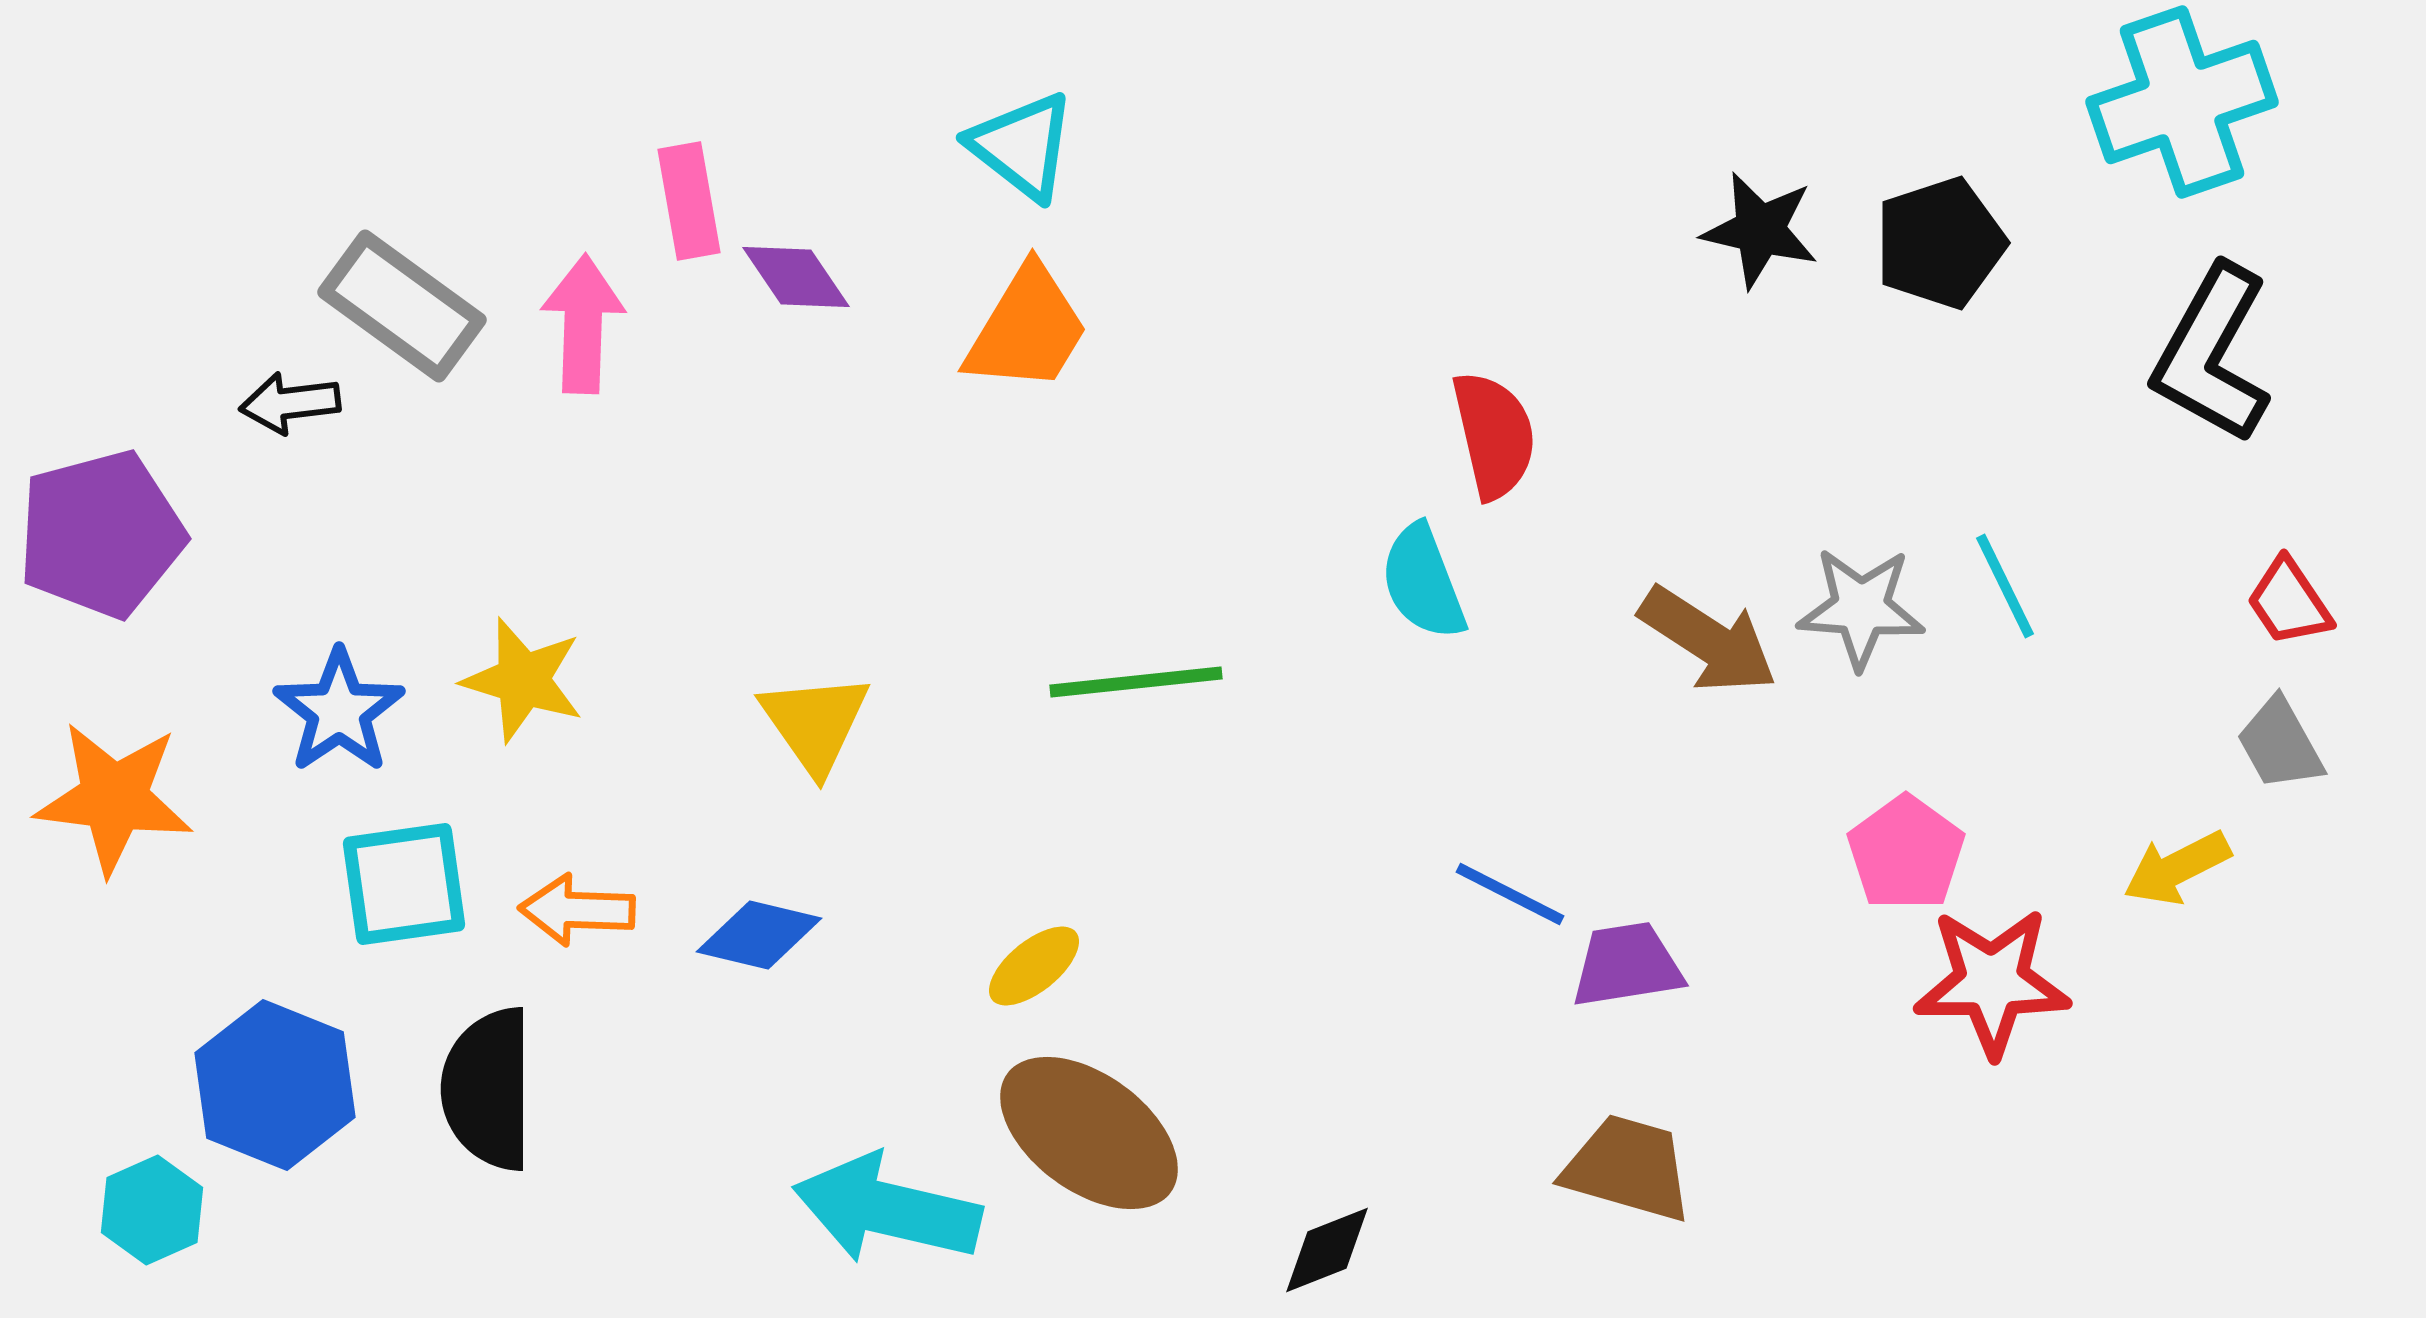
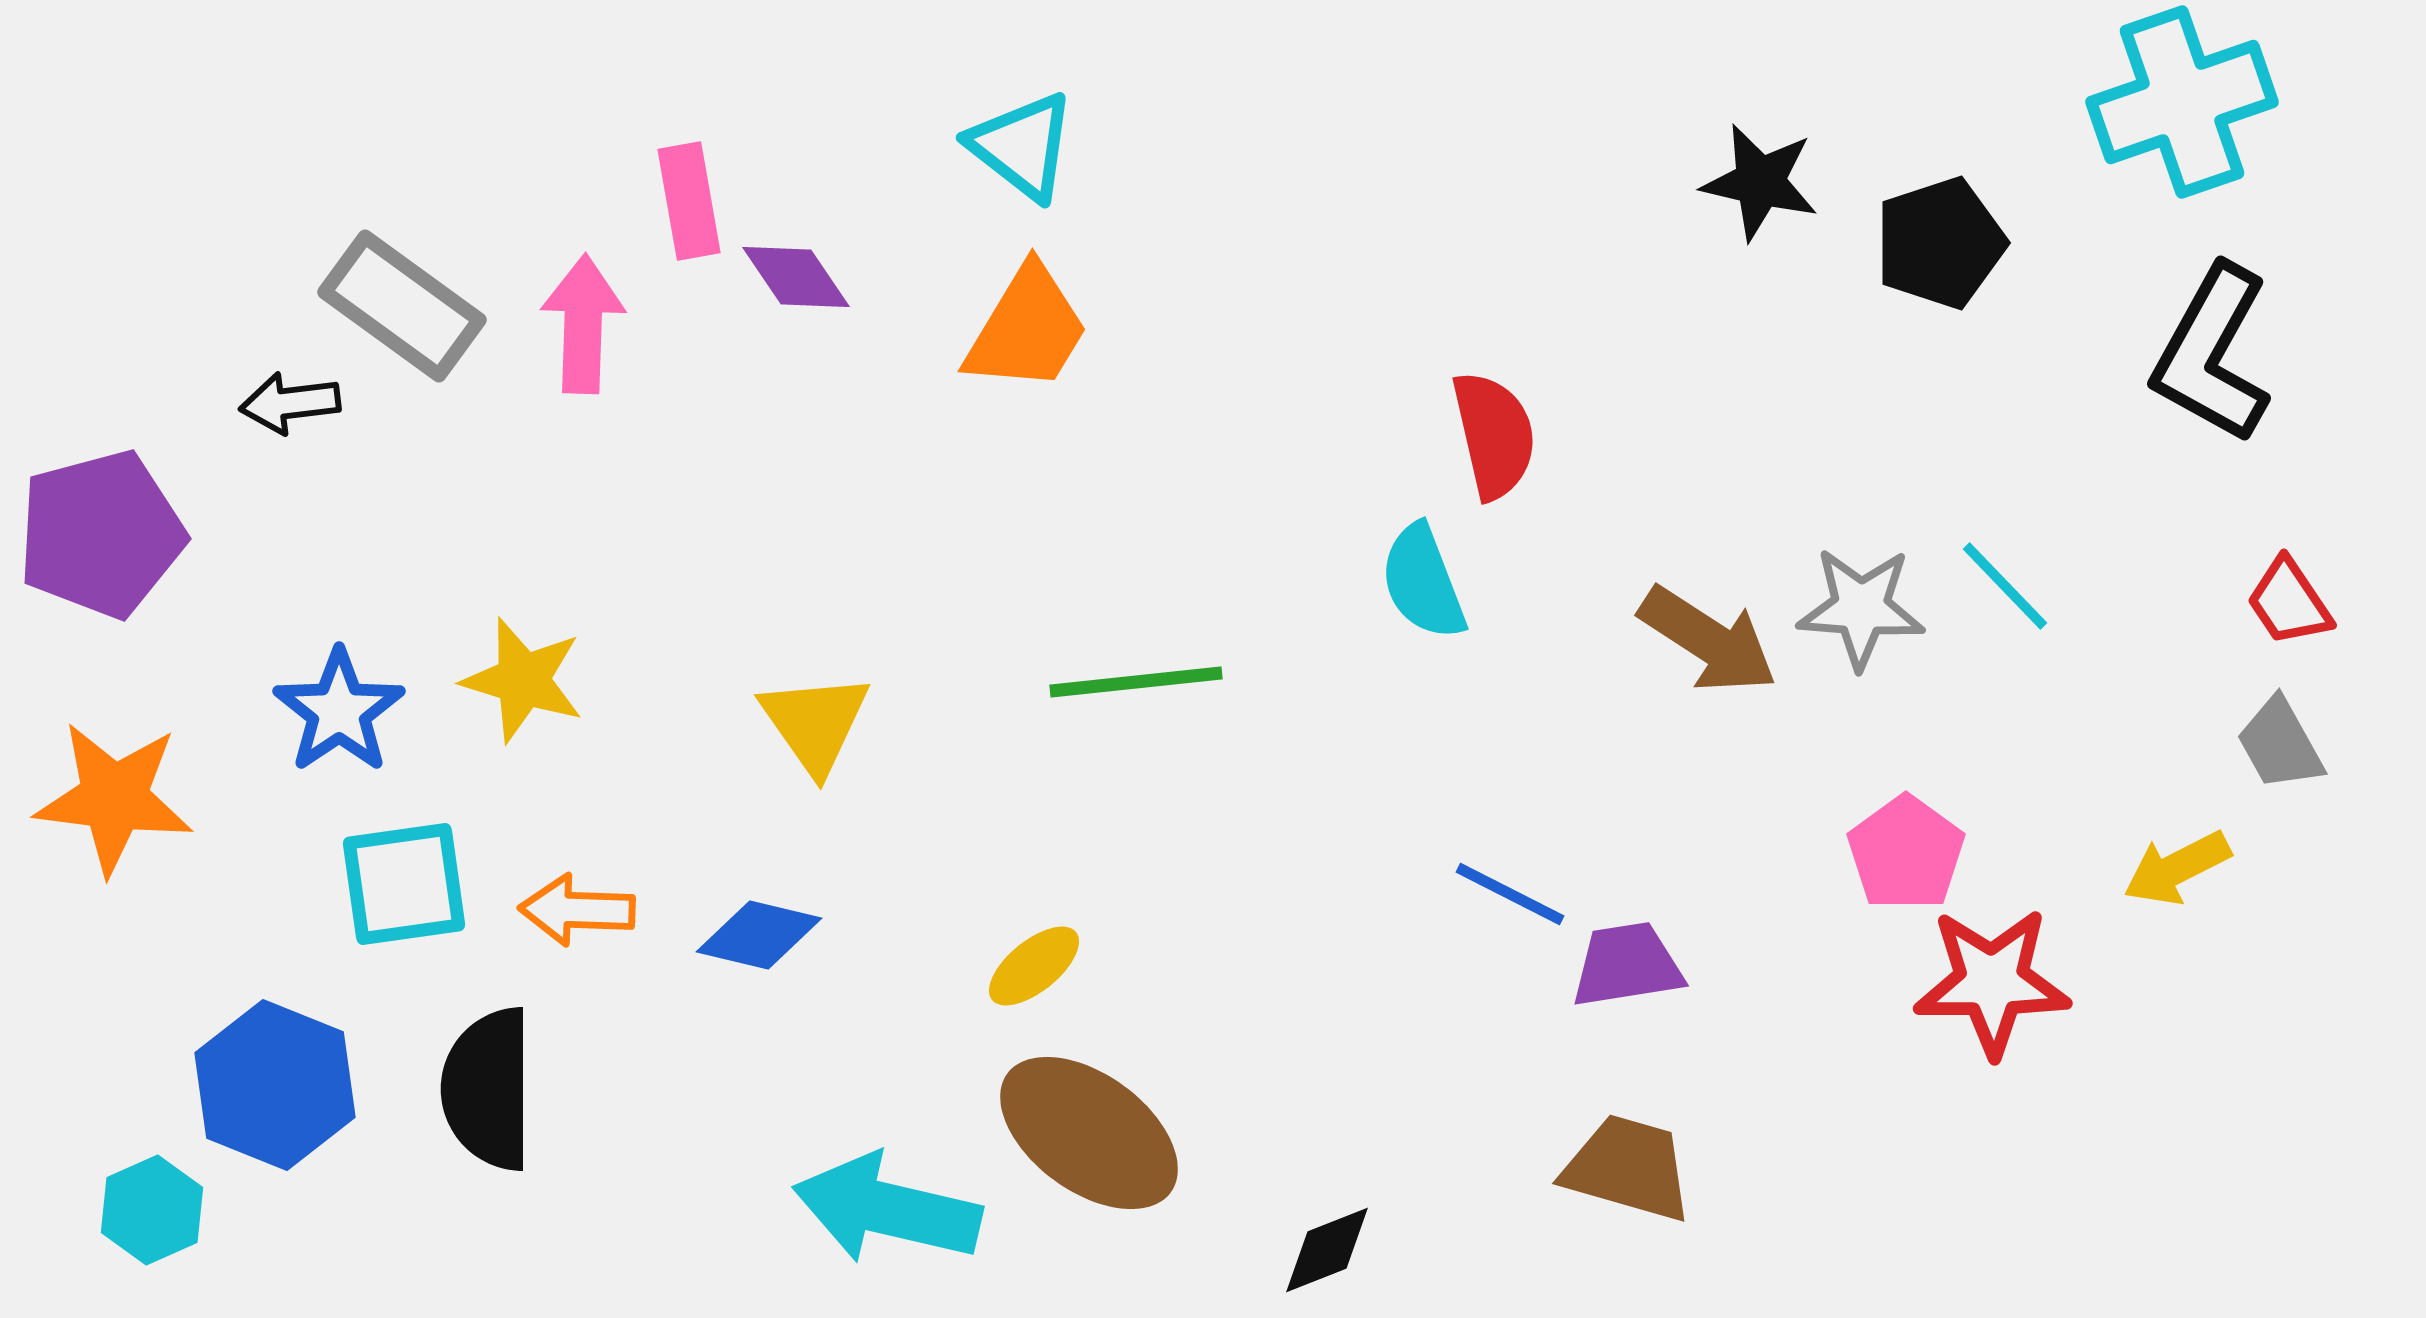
black star: moved 48 px up
cyan line: rotated 18 degrees counterclockwise
